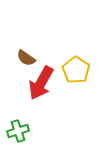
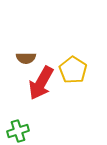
brown semicircle: rotated 36 degrees counterclockwise
yellow pentagon: moved 3 px left
